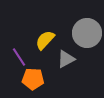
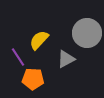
yellow semicircle: moved 6 px left
purple line: moved 1 px left
